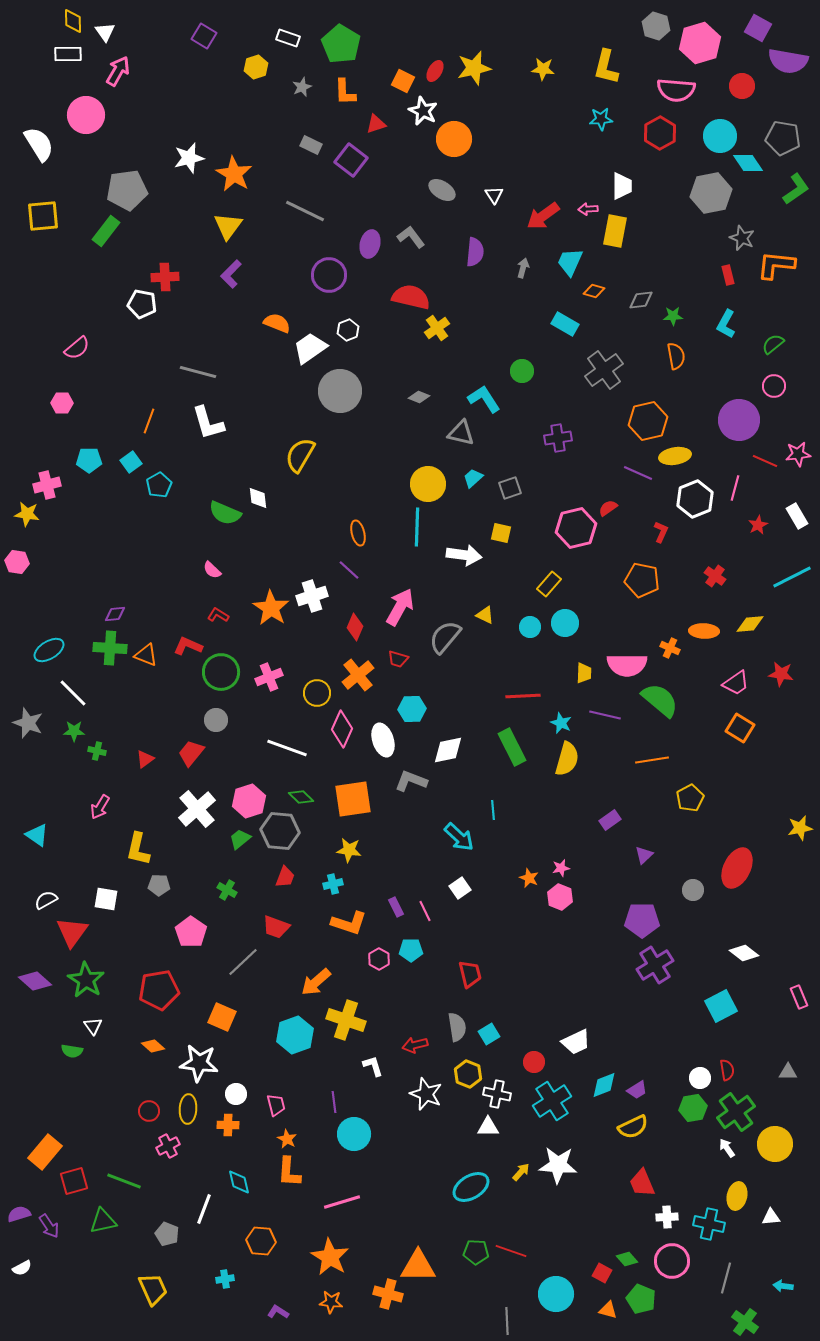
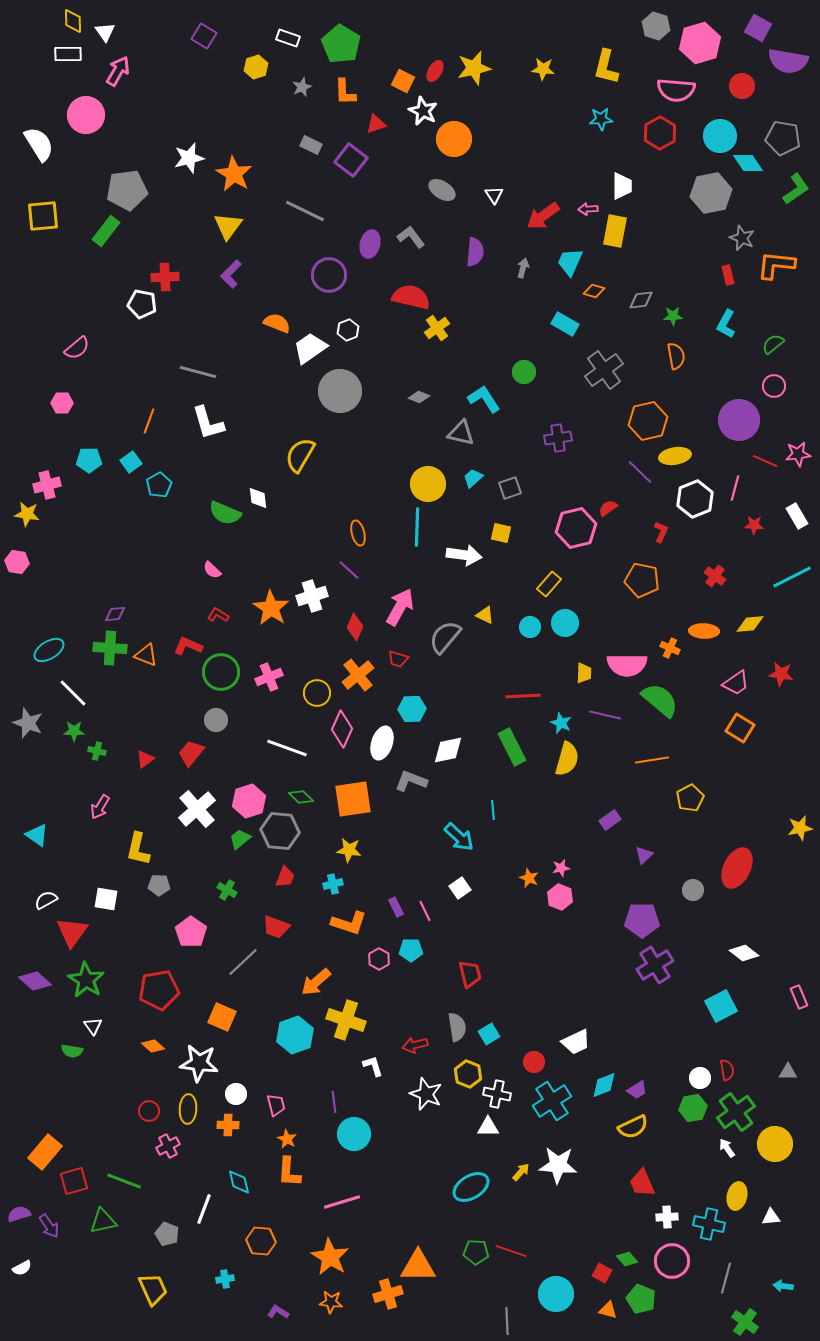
green circle at (522, 371): moved 2 px right, 1 px down
purple line at (638, 473): moved 2 px right, 1 px up; rotated 20 degrees clockwise
red star at (758, 525): moved 4 px left; rotated 30 degrees clockwise
white ellipse at (383, 740): moved 1 px left, 3 px down; rotated 36 degrees clockwise
orange cross at (388, 1294): rotated 32 degrees counterclockwise
